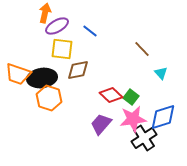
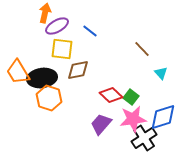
orange trapezoid: moved 2 px up; rotated 40 degrees clockwise
